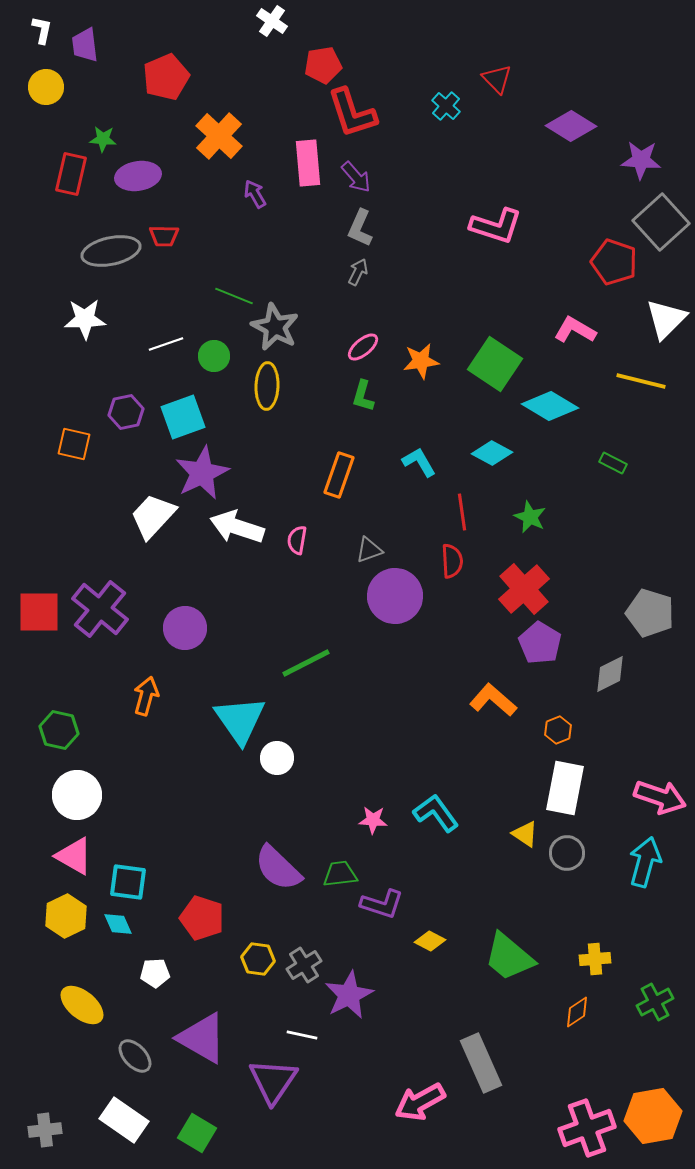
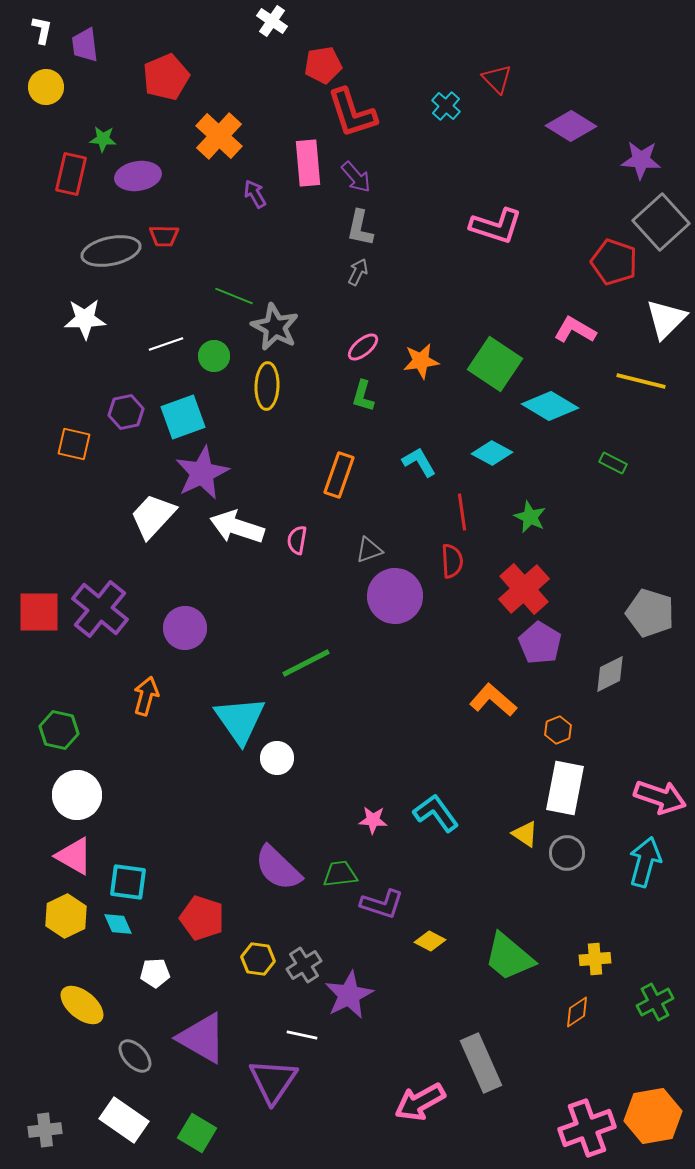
gray L-shape at (360, 228): rotated 12 degrees counterclockwise
